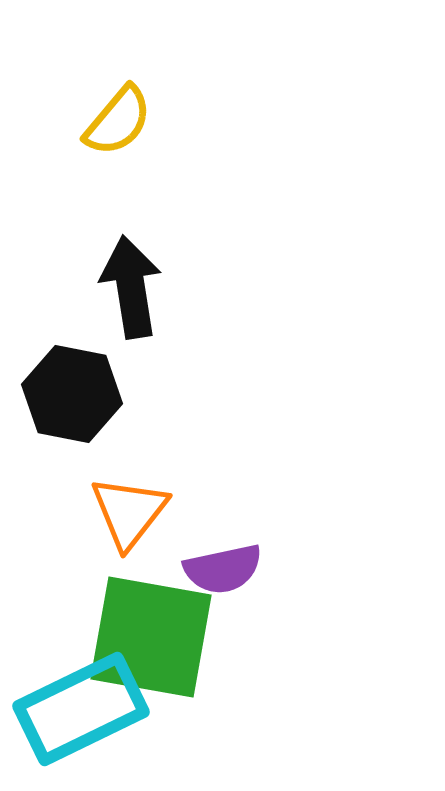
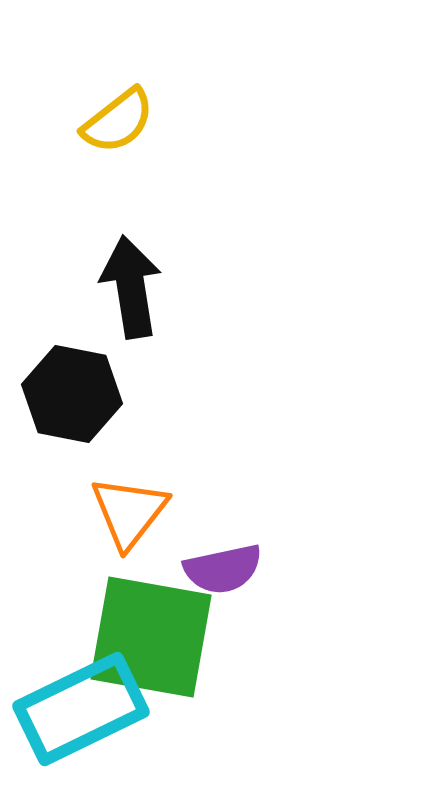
yellow semicircle: rotated 12 degrees clockwise
